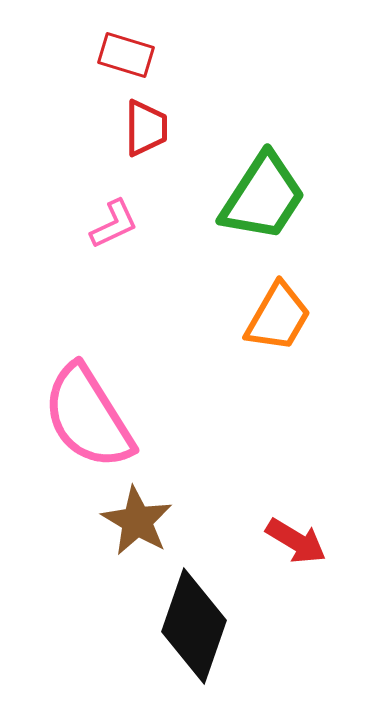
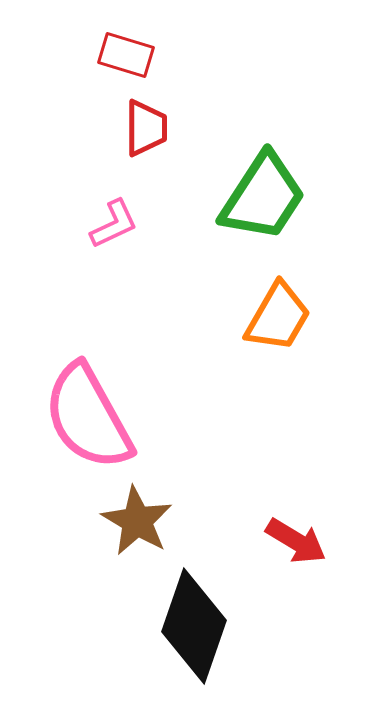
pink semicircle: rotated 3 degrees clockwise
